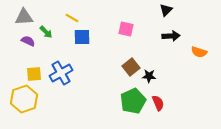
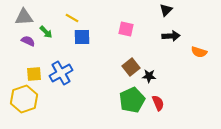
green pentagon: moved 1 px left, 1 px up
